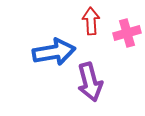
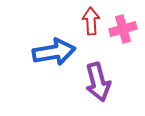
pink cross: moved 4 px left, 4 px up
purple arrow: moved 8 px right
